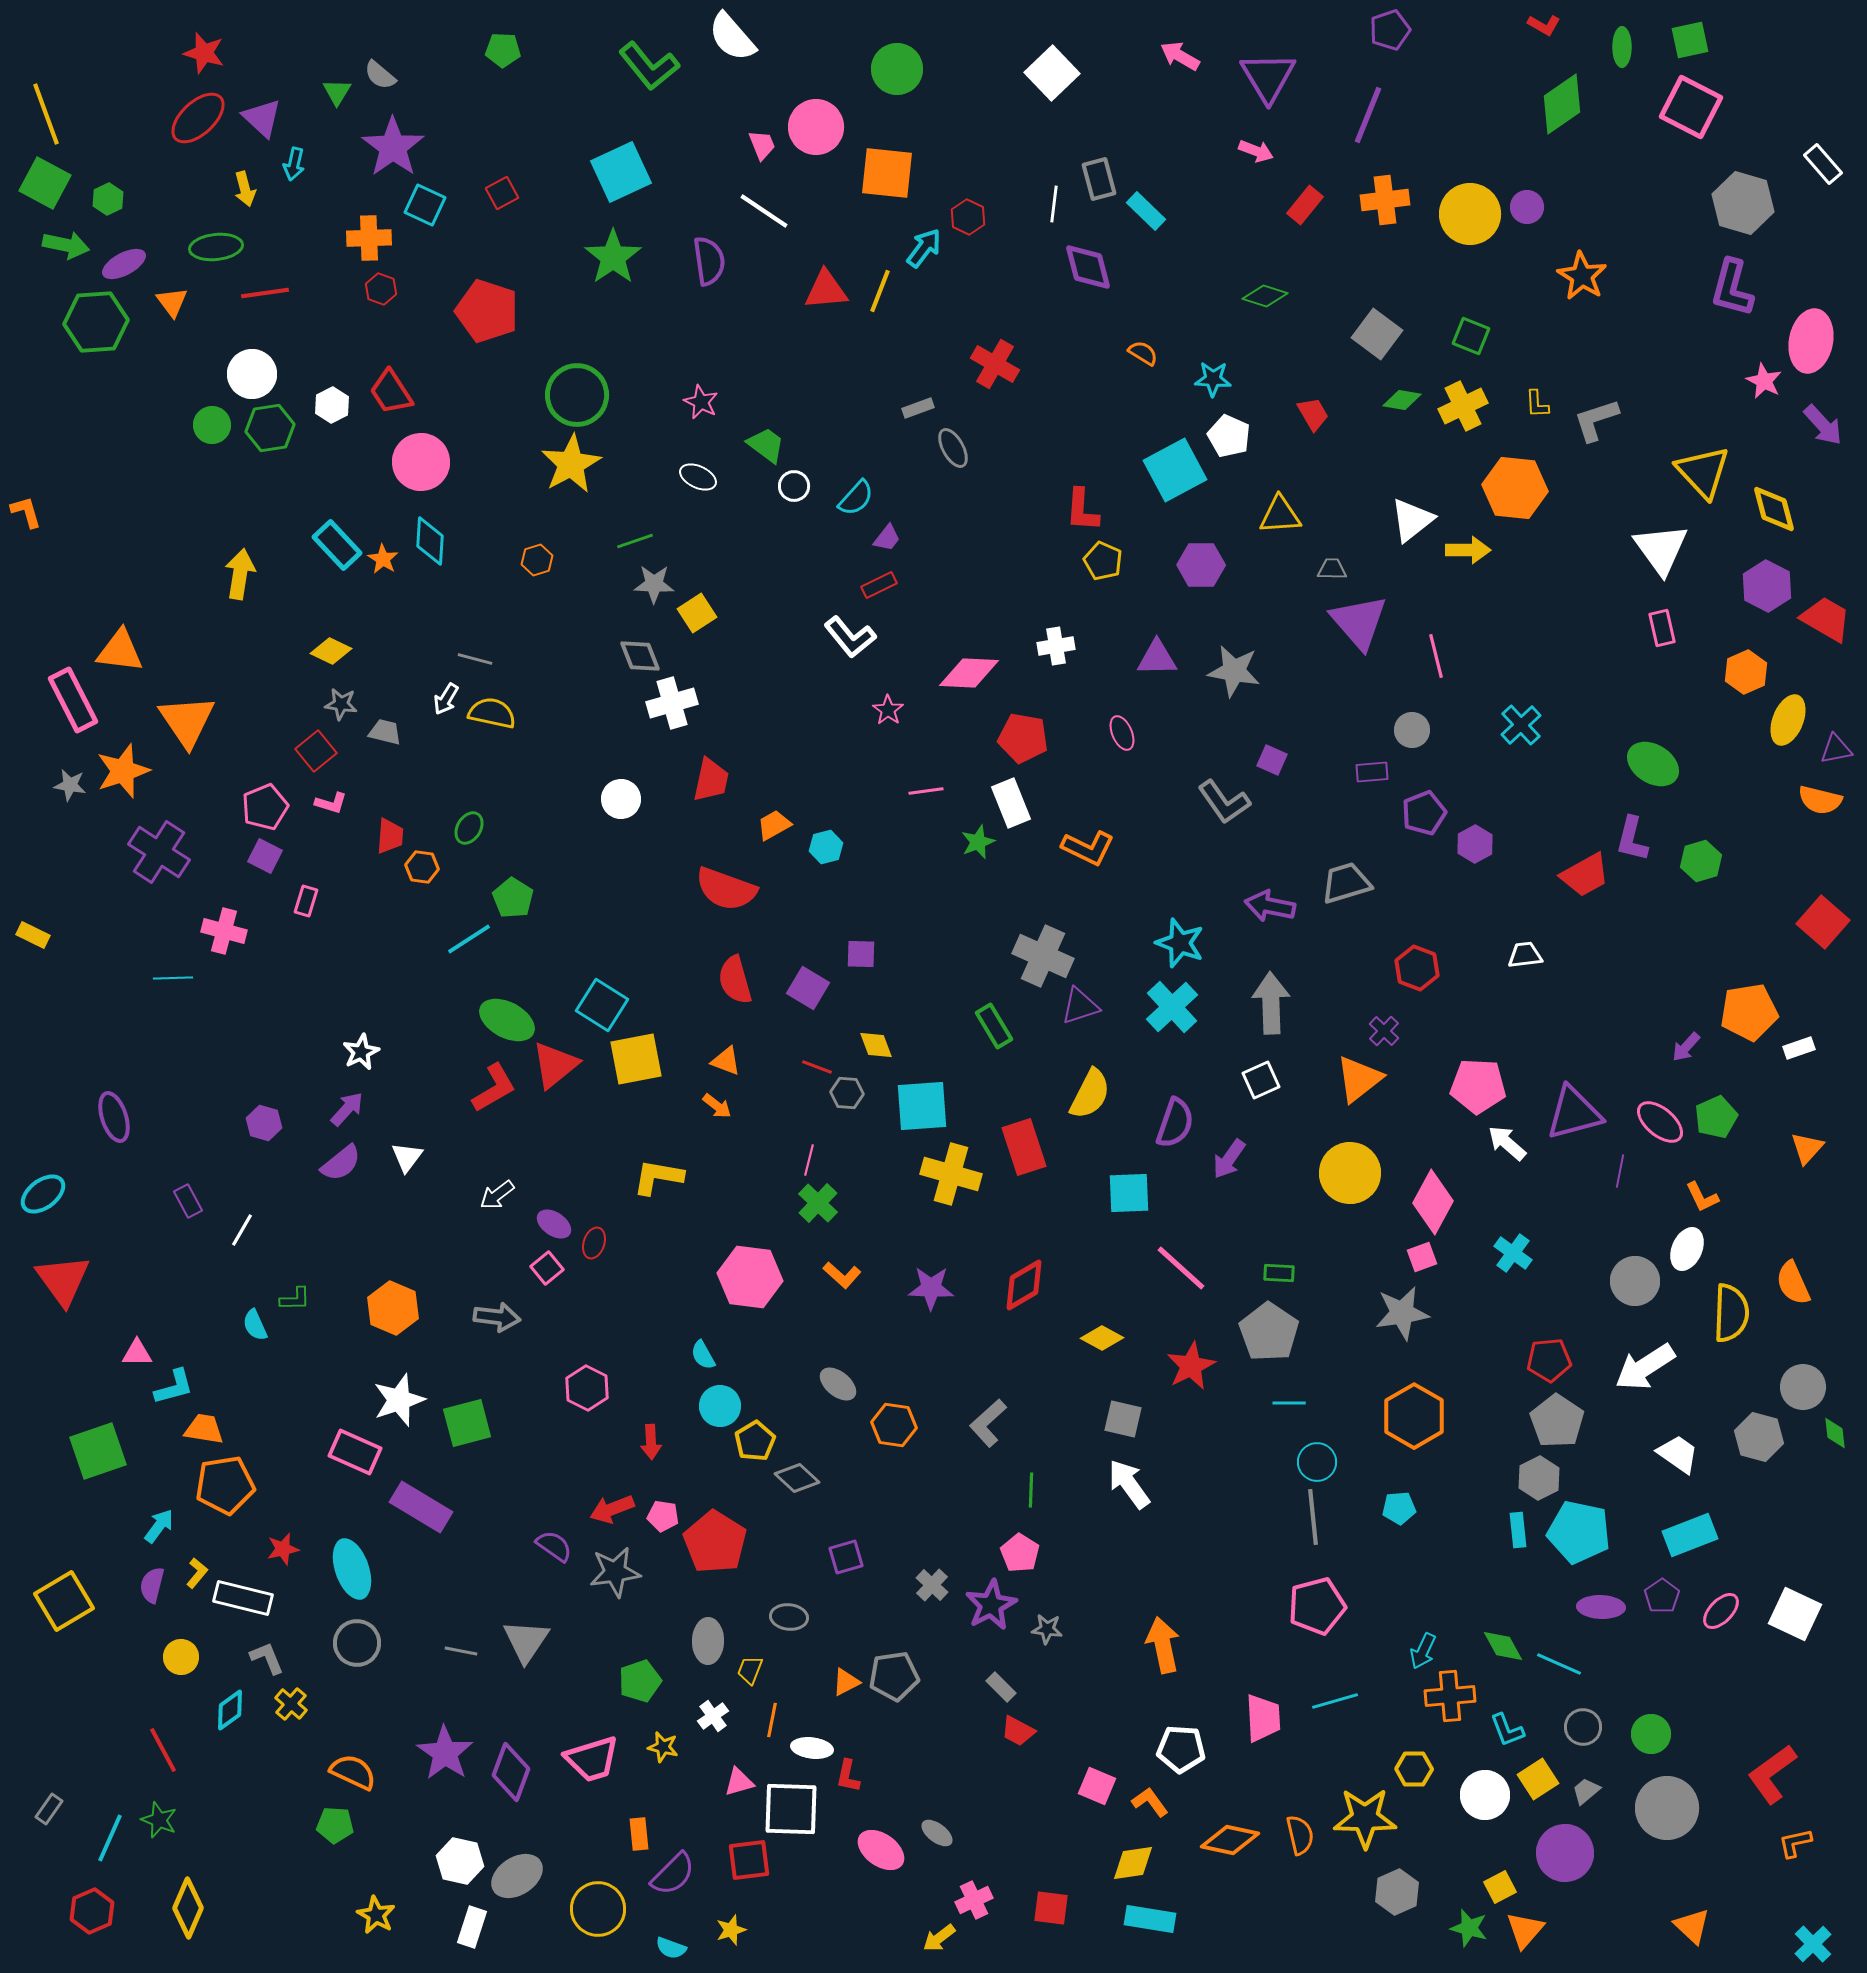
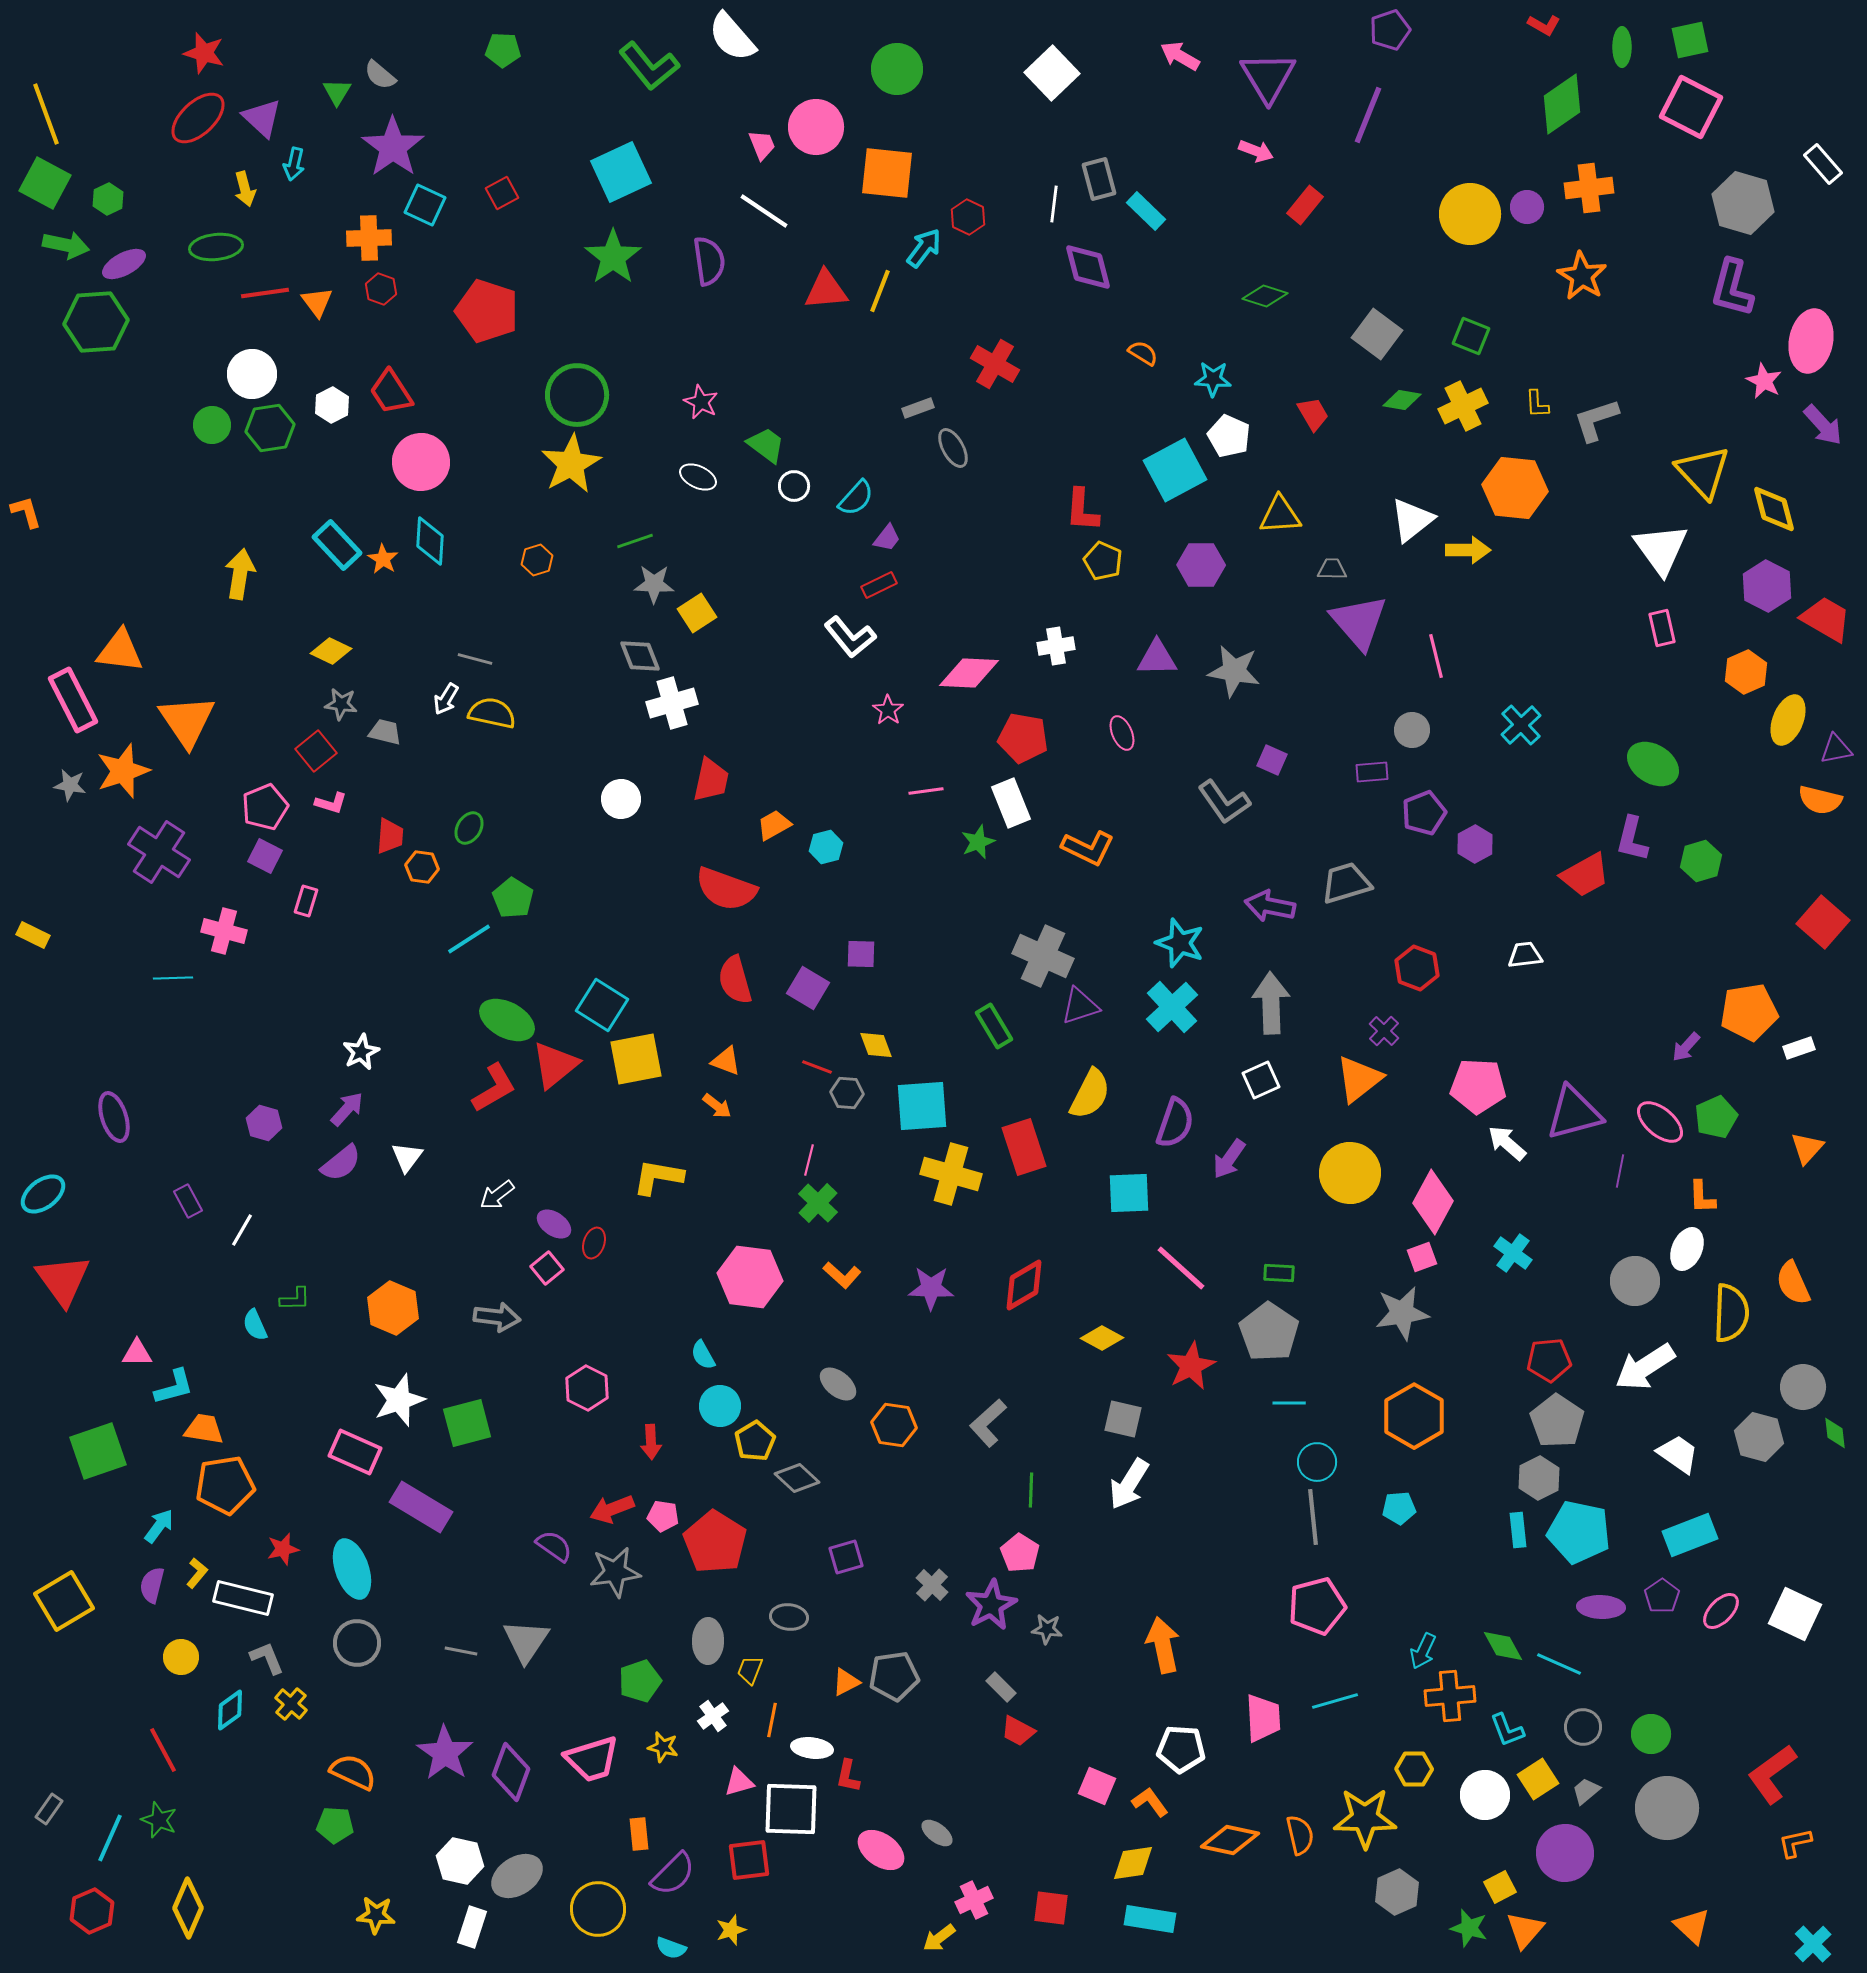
orange cross at (1385, 200): moved 204 px right, 12 px up
orange triangle at (172, 302): moved 145 px right
orange L-shape at (1702, 1197): rotated 24 degrees clockwise
white arrow at (1129, 1484): rotated 112 degrees counterclockwise
yellow star at (376, 1915): rotated 24 degrees counterclockwise
